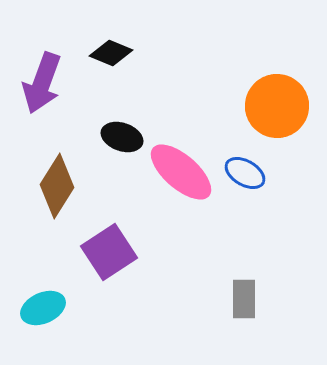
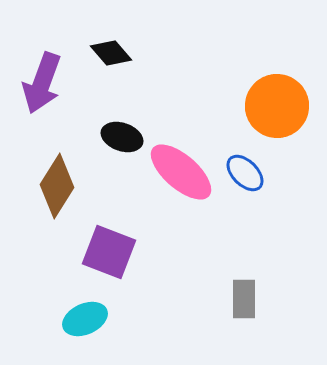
black diamond: rotated 27 degrees clockwise
blue ellipse: rotated 15 degrees clockwise
purple square: rotated 36 degrees counterclockwise
cyan ellipse: moved 42 px right, 11 px down
